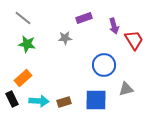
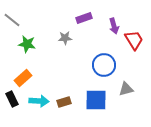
gray line: moved 11 px left, 2 px down
